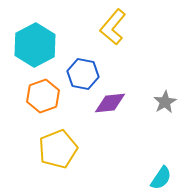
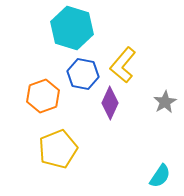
yellow L-shape: moved 10 px right, 38 px down
cyan hexagon: moved 37 px right, 17 px up; rotated 15 degrees counterclockwise
purple diamond: rotated 60 degrees counterclockwise
cyan semicircle: moved 1 px left, 2 px up
